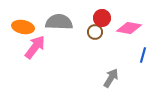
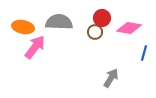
blue line: moved 1 px right, 2 px up
